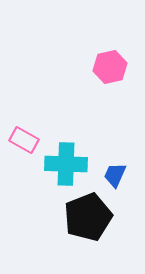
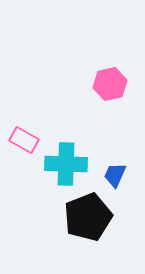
pink hexagon: moved 17 px down
